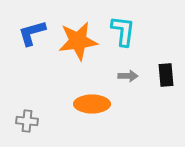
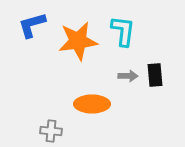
blue L-shape: moved 8 px up
black rectangle: moved 11 px left
gray cross: moved 24 px right, 10 px down
